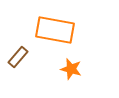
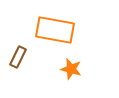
brown rectangle: rotated 15 degrees counterclockwise
